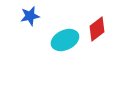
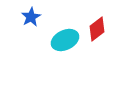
blue star: moved 1 px right, 1 px down; rotated 18 degrees counterclockwise
